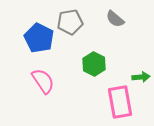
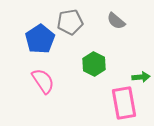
gray semicircle: moved 1 px right, 2 px down
blue pentagon: moved 1 px right, 1 px down; rotated 12 degrees clockwise
pink rectangle: moved 4 px right, 1 px down
